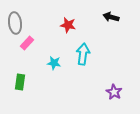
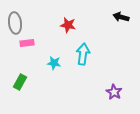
black arrow: moved 10 px right
pink rectangle: rotated 40 degrees clockwise
green rectangle: rotated 21 degrees clockwise
